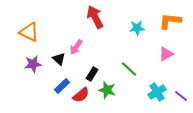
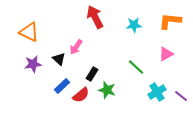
cyan star: moved 3 px left, 3 px up
green line: moved 7 px right, 2 px up
